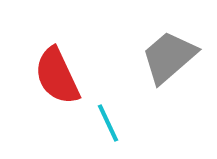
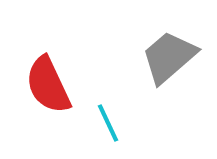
red semicircle: moved 9 px left, 9 px down
